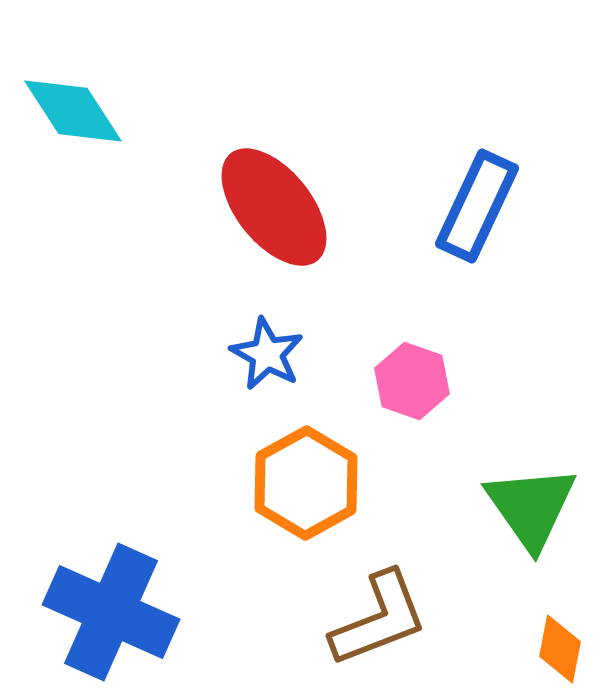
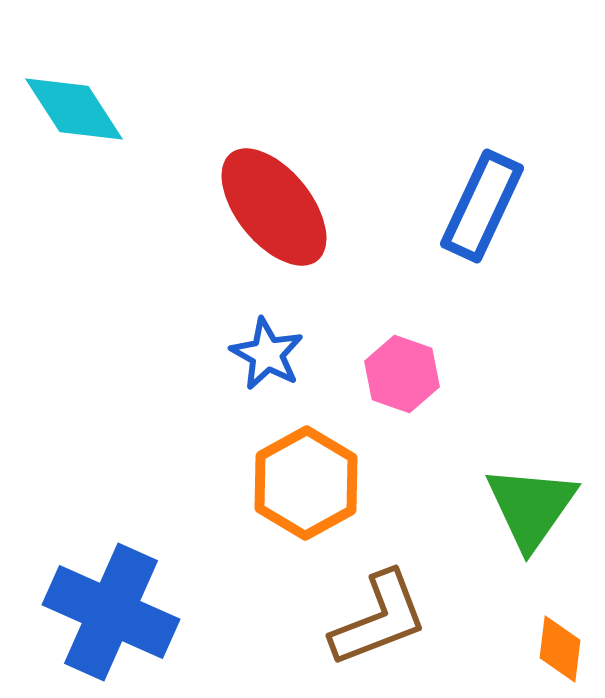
cyan diamond: moved 1 px right, 2 px up
blue rectangle: moved 5 px right
pink hexagon: moved 10 px left, 7 px up
green triangle: rotated 10 degrees clockwise
orange diamond: rotated 4 degrees counterclockwise
